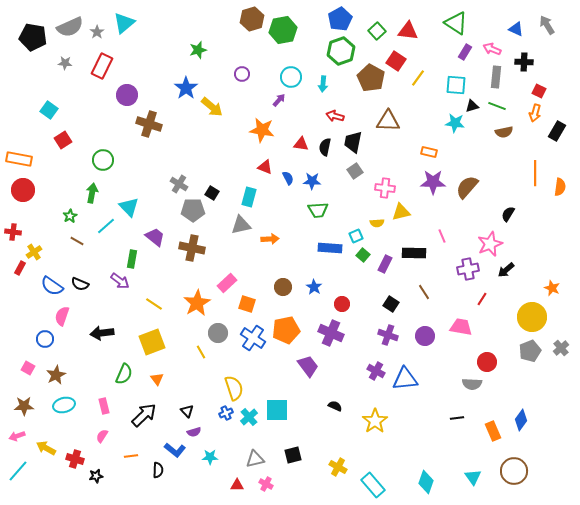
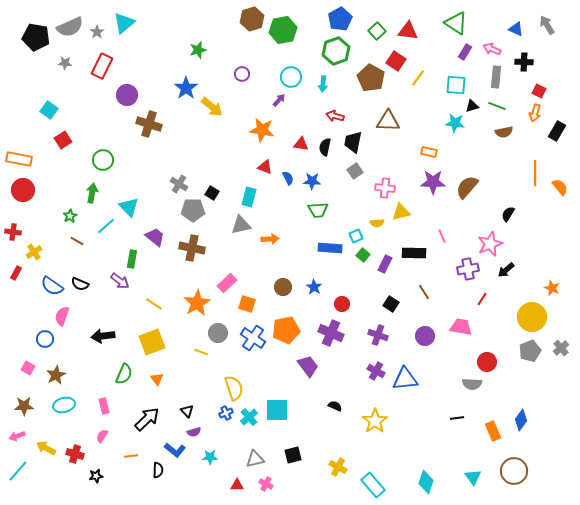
black pentagon at (33, 37): moved 3 px right
green hexagon at (341, 51): moved 5 px left
orange semicircle at (560, 187): rotated 48 degrees counterclockwise
red rectangle at (20, 268): moved 4 px left, 5 px down
black arrow at (102, 333): moved 1 px right, 3 px down
purple cross at (388, 335): moved 10 px left
yellow line at (201, 352): rotated 40 degrees counterclockwise
black arrow at (144, 415): moved 3 px right, 4 px down
red cross at (75, 459): moved 5 px up
